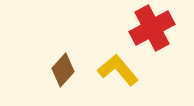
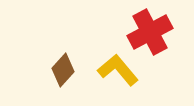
red cross: moved 2 px left, 4 px down
